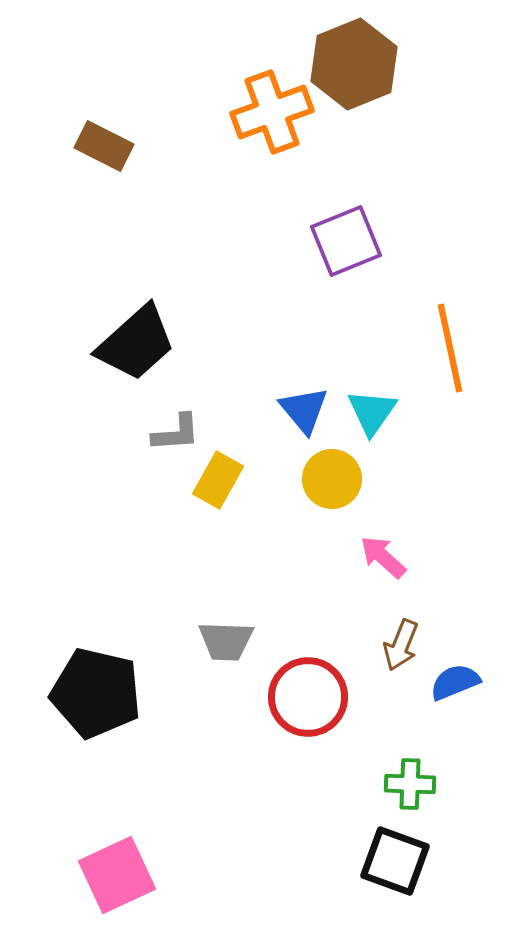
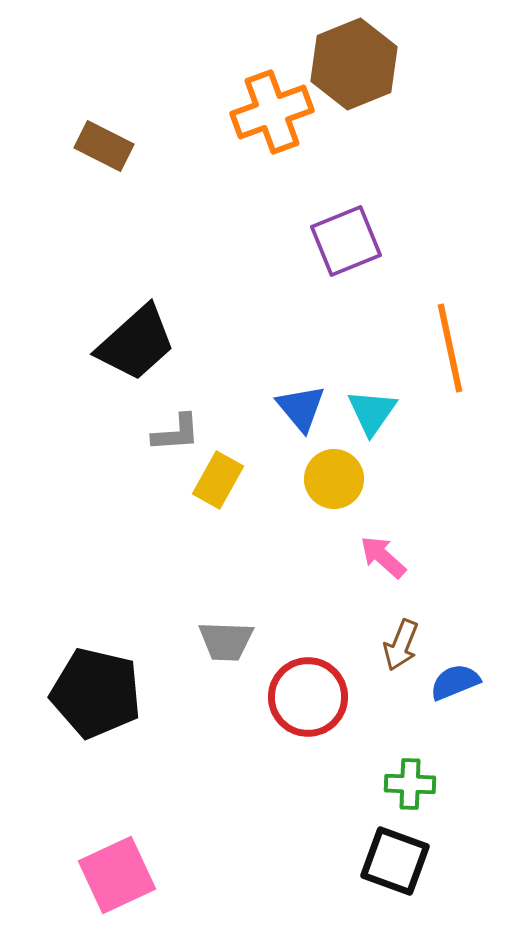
blue triangle: moved 3 px left, 2 px up
yellow circle: moved 2 px right
